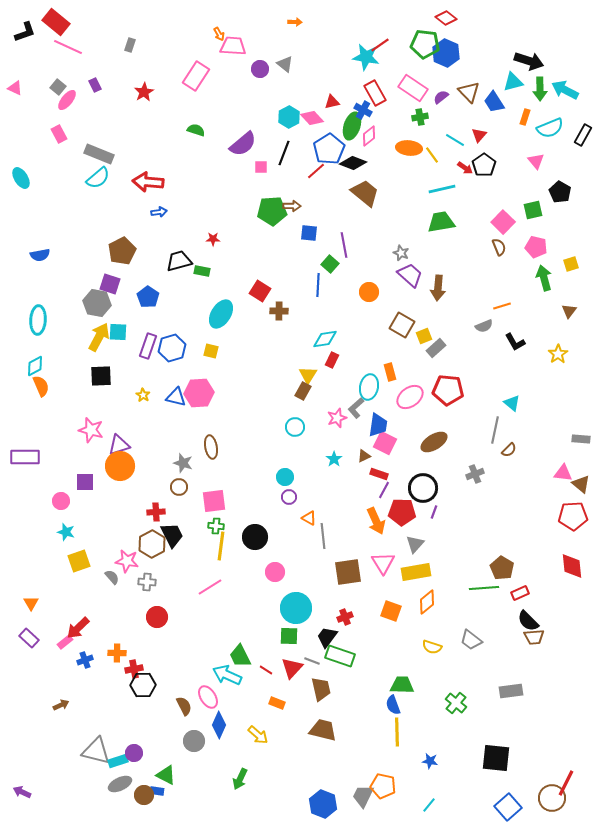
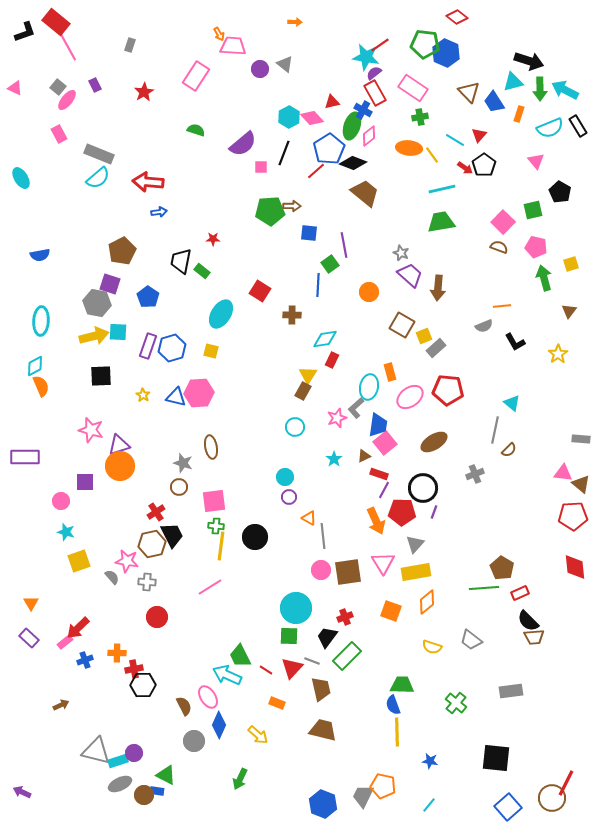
red diamond at (446, 18): moved 11 px right, 1 px up
pink line at (68, 47): rotated 36 degrees clockwise
purple semicircle at (441, 97): moved 67 px left, 24 px up
orange rectangle at (525, 117): moved 6 px left, 3 px up
black rectangle at (583, 135): moved 5 px left, 9 px up; rotated 60 degrees counterclockwise
green pentagon at (272, 211): moved 2 px left
brown semicircle at (499, 247): rotated 48 degrees counterclockwise
black trapezoid at (179, 261): moved 2 px right; rotated 64 degrees counterclockwise
green square at (330, 264): rotated 12 degrees clockwise
green rectangle at (202, 271): rotated 28 degrees clockwise
orange line at (502, 306): rotated 12 degrees clockwise
brown cross at (279, 311): moved 13 px right, 4 px down
cyan ellipse at (38, 320): moved 3 px right, 1 px down
yellow arrow at (99, 337): moved 5 px left, 1 px up; rotated 48 degrees clockwise
pink square at (385, 443): rotated 25 degrees clockwise
red cross at (156, 512): rotated 30 degrees counterclockwise
brown hexagon at (152, 544): rotated 16 degrees clockwise
red diamond at (572, 566): moved 3 px right, 1 px down
pink circle at (275, 572): moved 46 px right, 2 px up
green rectangle at (340, 656): moved 7 px right; rotated 64 degrees counterclockwise
